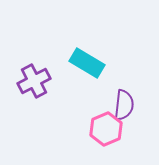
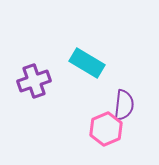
purple cross: rotated 8 degrees clockwise
